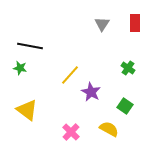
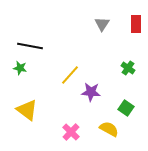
red rectangle: moved 1 px right, 1 px down
purple star: rotated 24 degrees counterclockwise
green square: moved 1 px right, 2 px down
